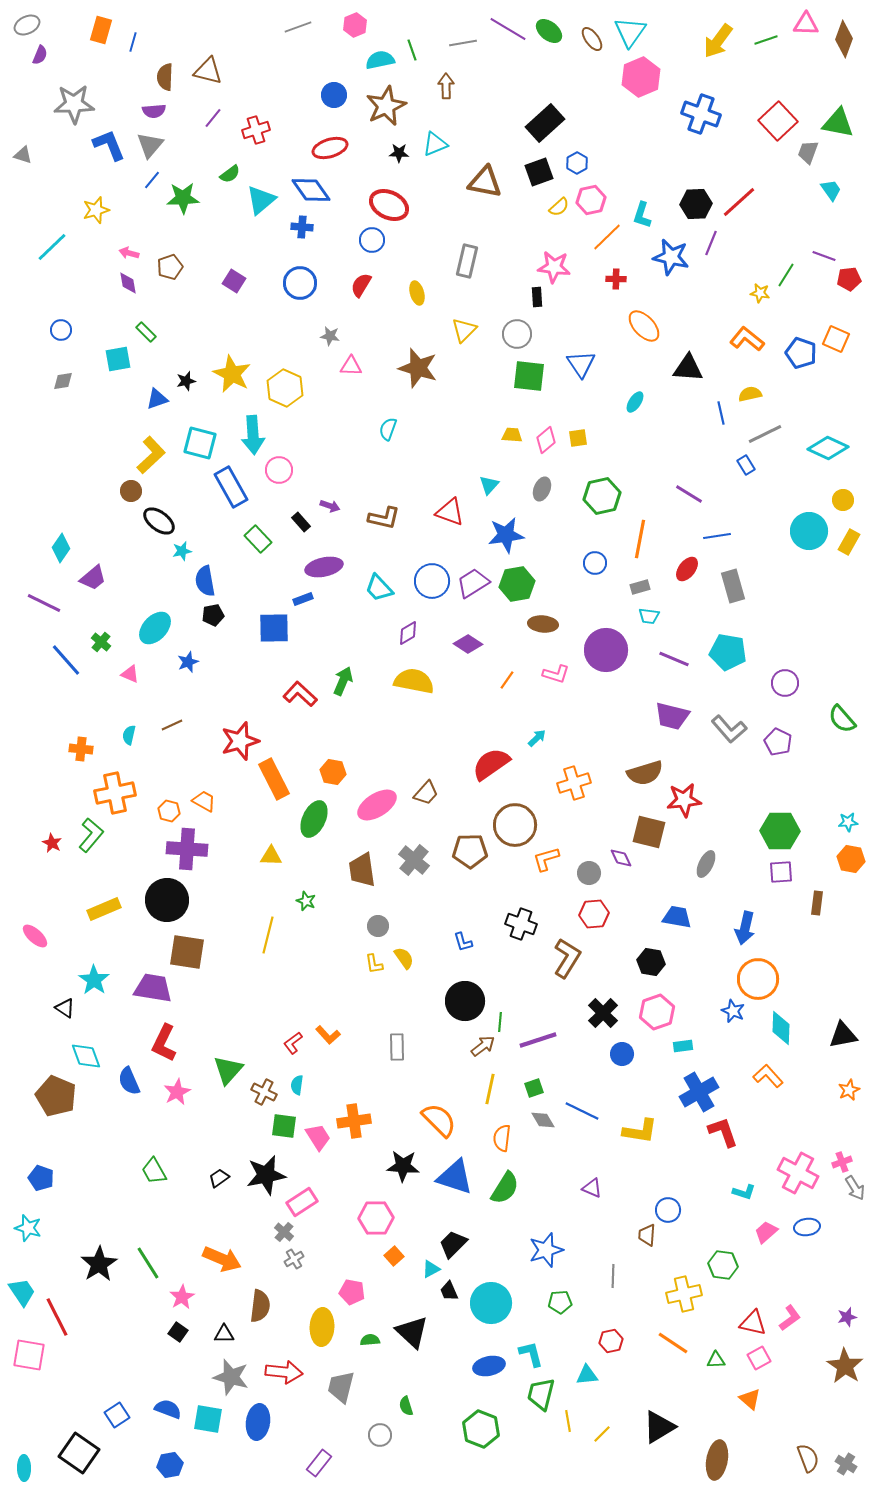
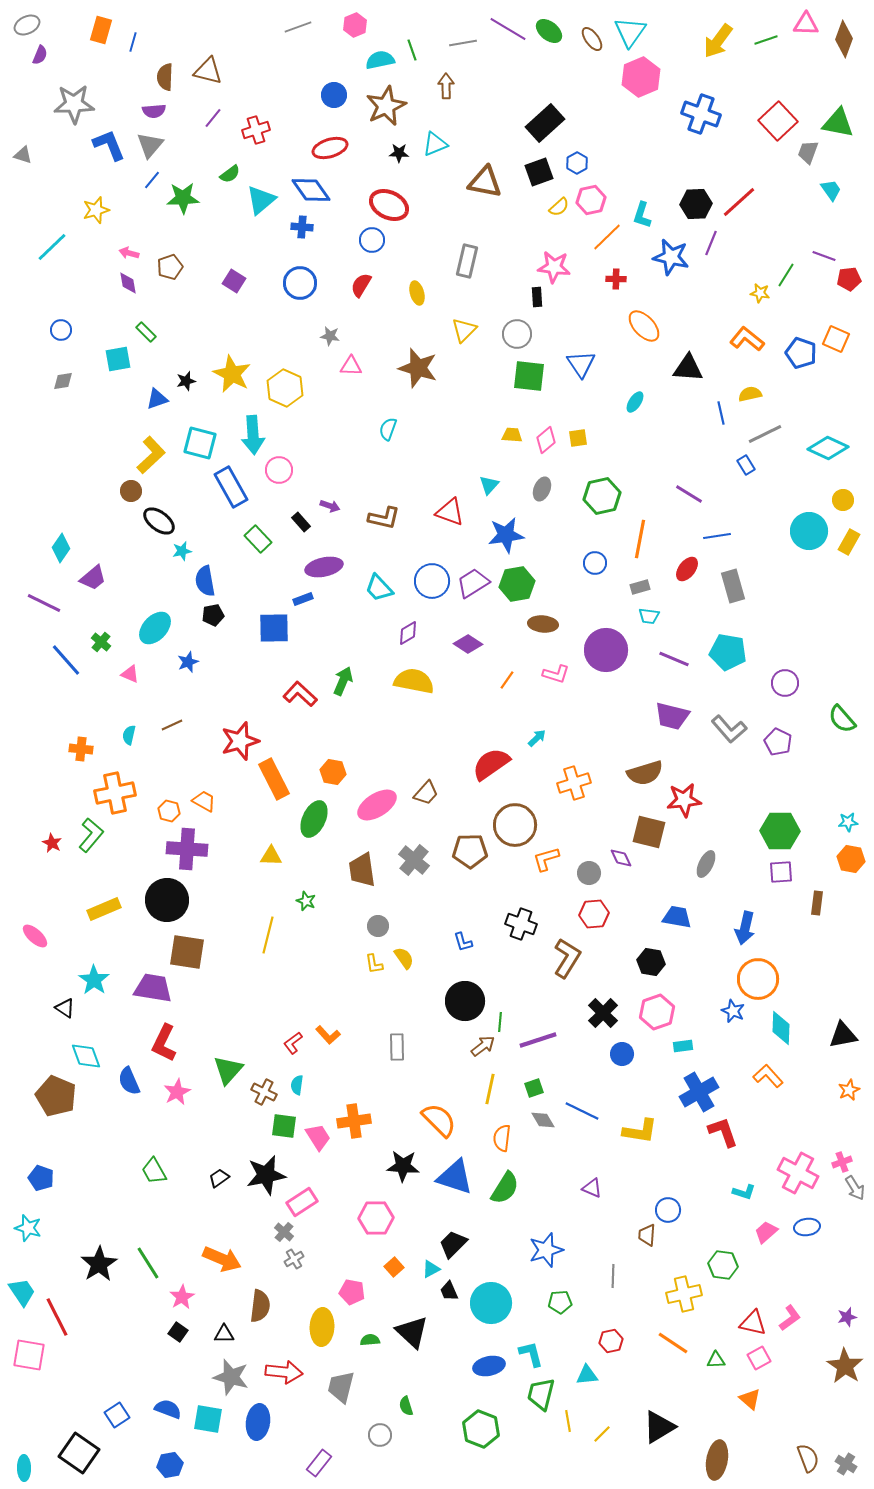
orange square at (394, 1256): moved 11 px down
